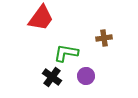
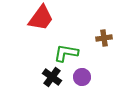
purple circle: moved 4 px left, 1 px down
